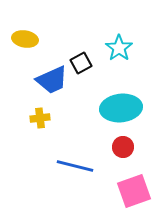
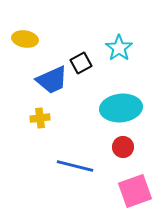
pink square: moved 1 px right
